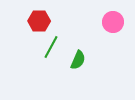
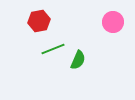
red hexagon: rotated 10 degrees counterclockwise
green line: moved 2 px right, 2 px down; rotated 40 degrees clockwise
